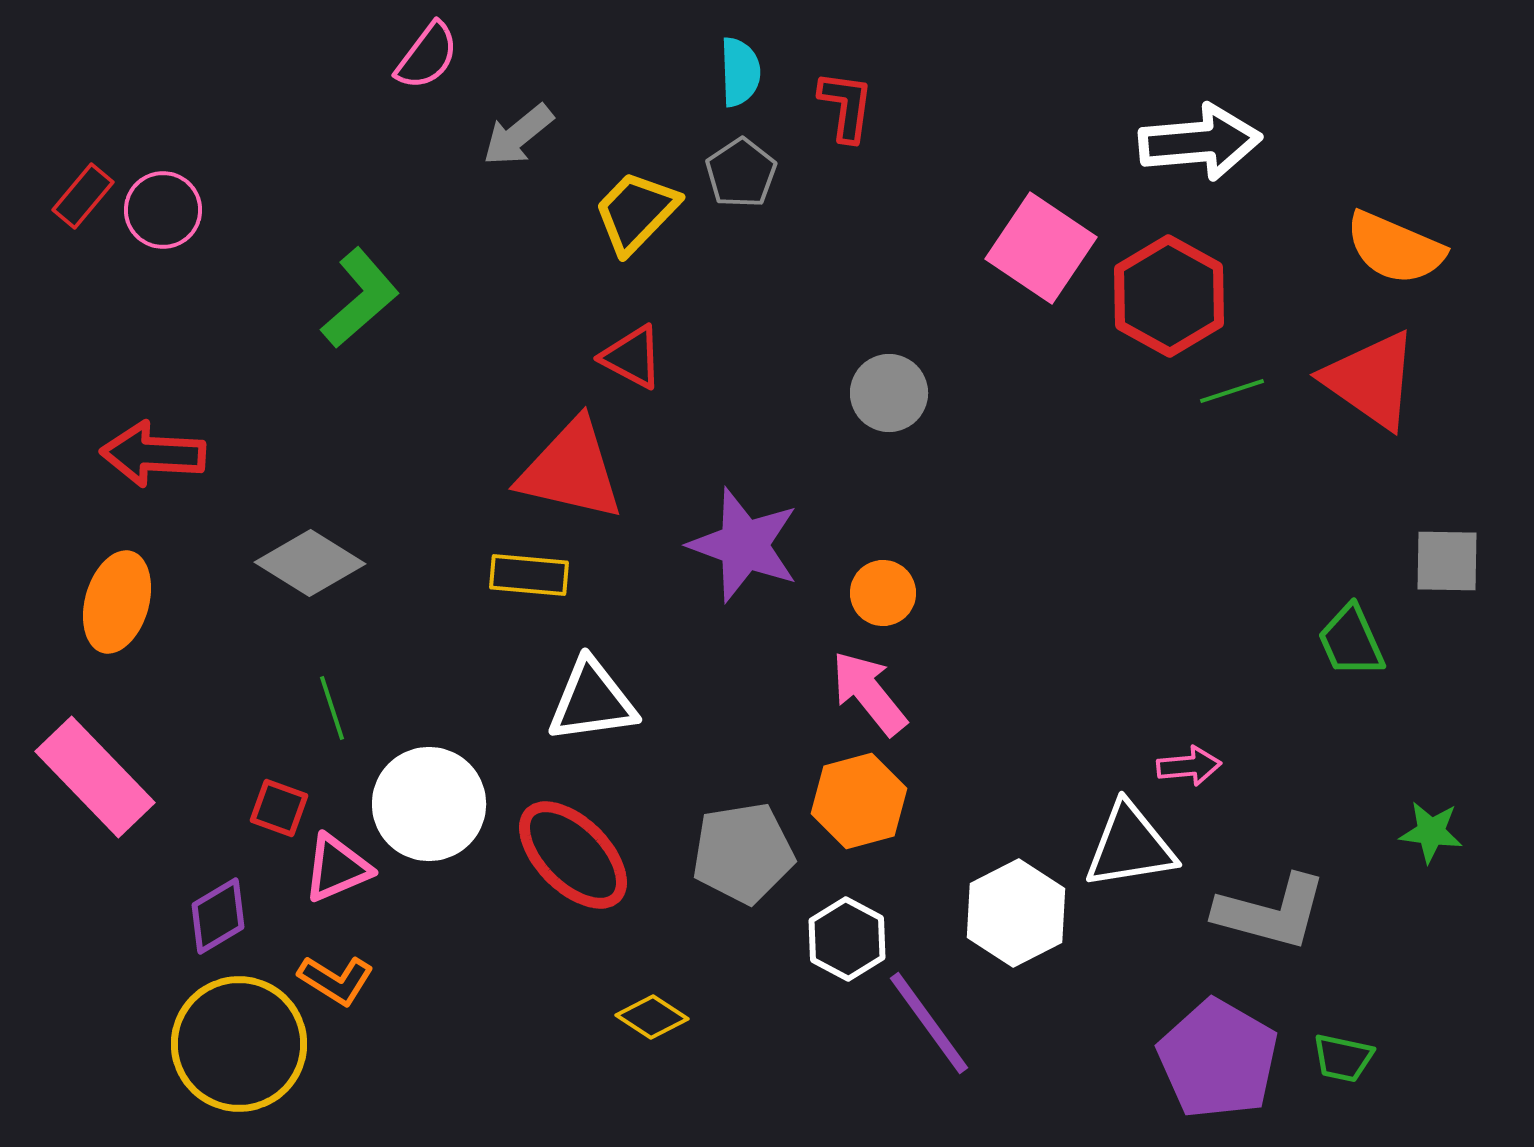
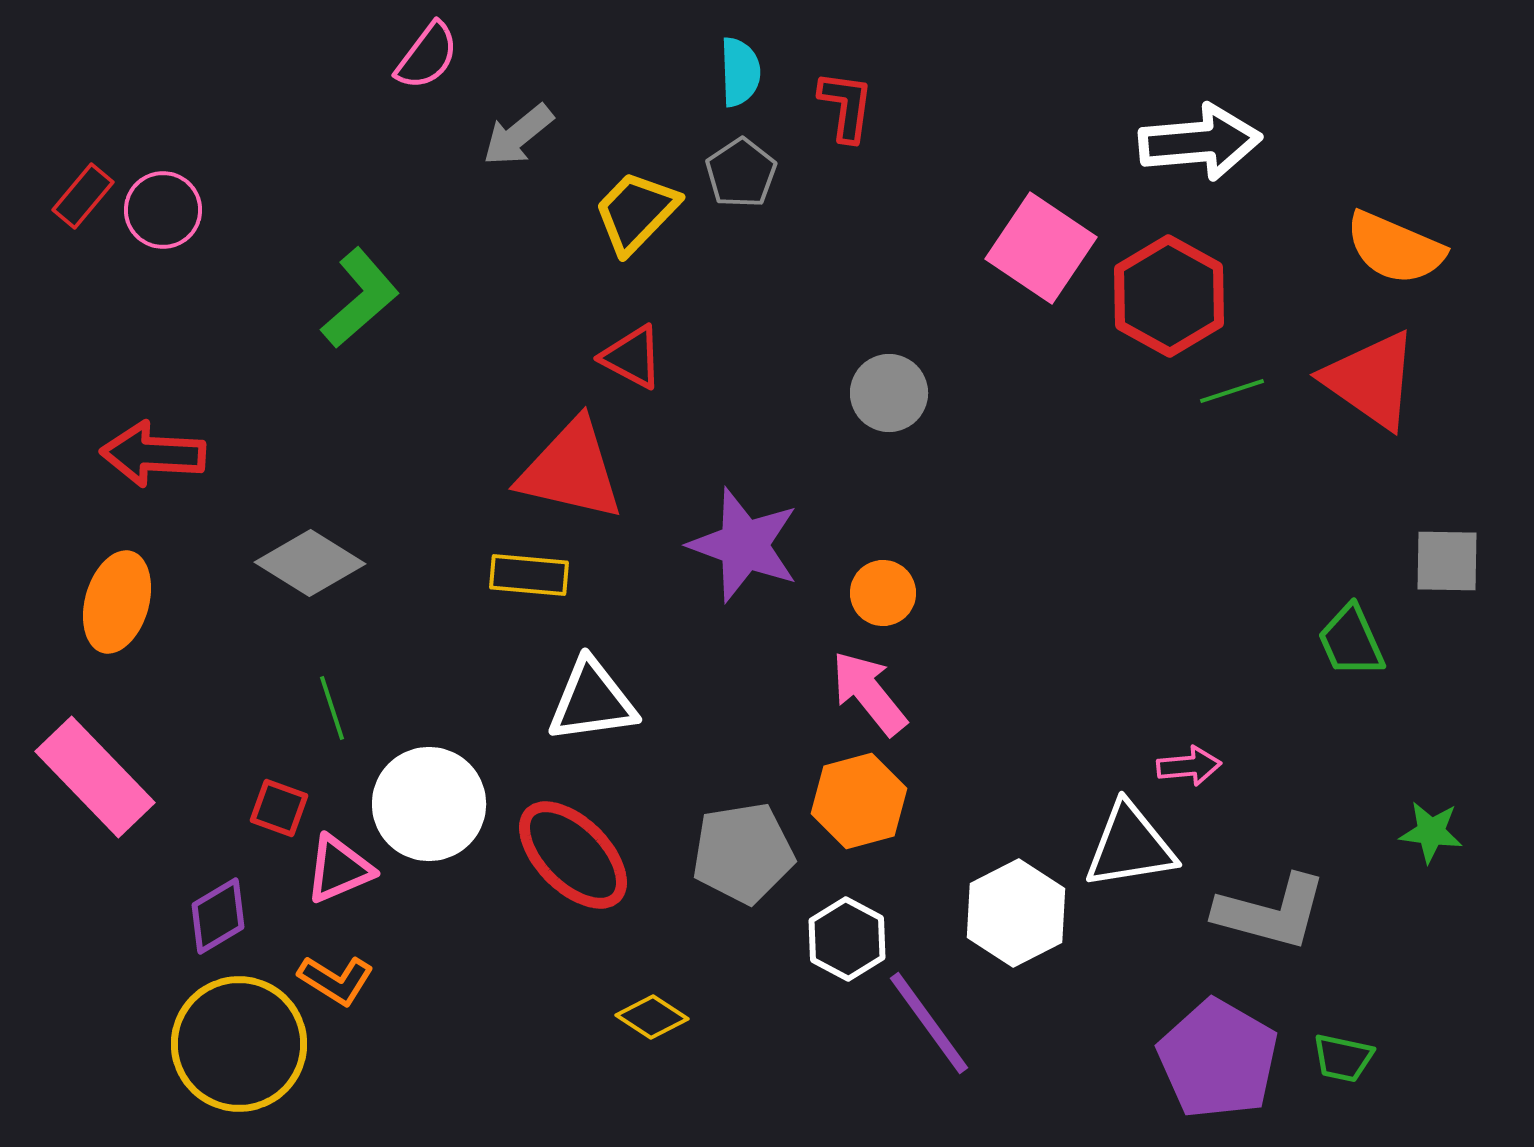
pink triangle at (337, 868): moved 2 px right, 1 px down
